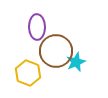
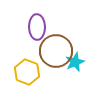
cyan star: moved 1 px left
yellow hexagon: moved 1 px left, 1 px up
